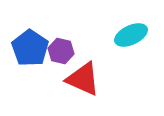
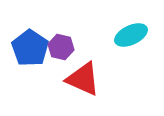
purple hexagon: moved 4 px up
